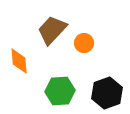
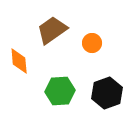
brown trapezoid: rotated 12 degrees clockwise
orange circle: moved 8 px right
